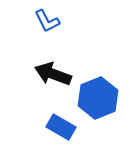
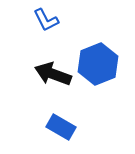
blue L-shape: moved 1 px left, 1 px up
blue hexagon: moved 34 px up
